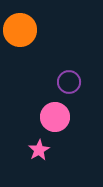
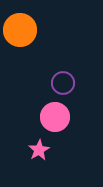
purple circle: moved 6 px left, 1 px down
